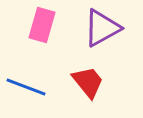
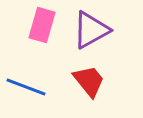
purple triangle: moved 11 px left, 2 px down
red trapezoid: moved 1 px right, 1 px up
